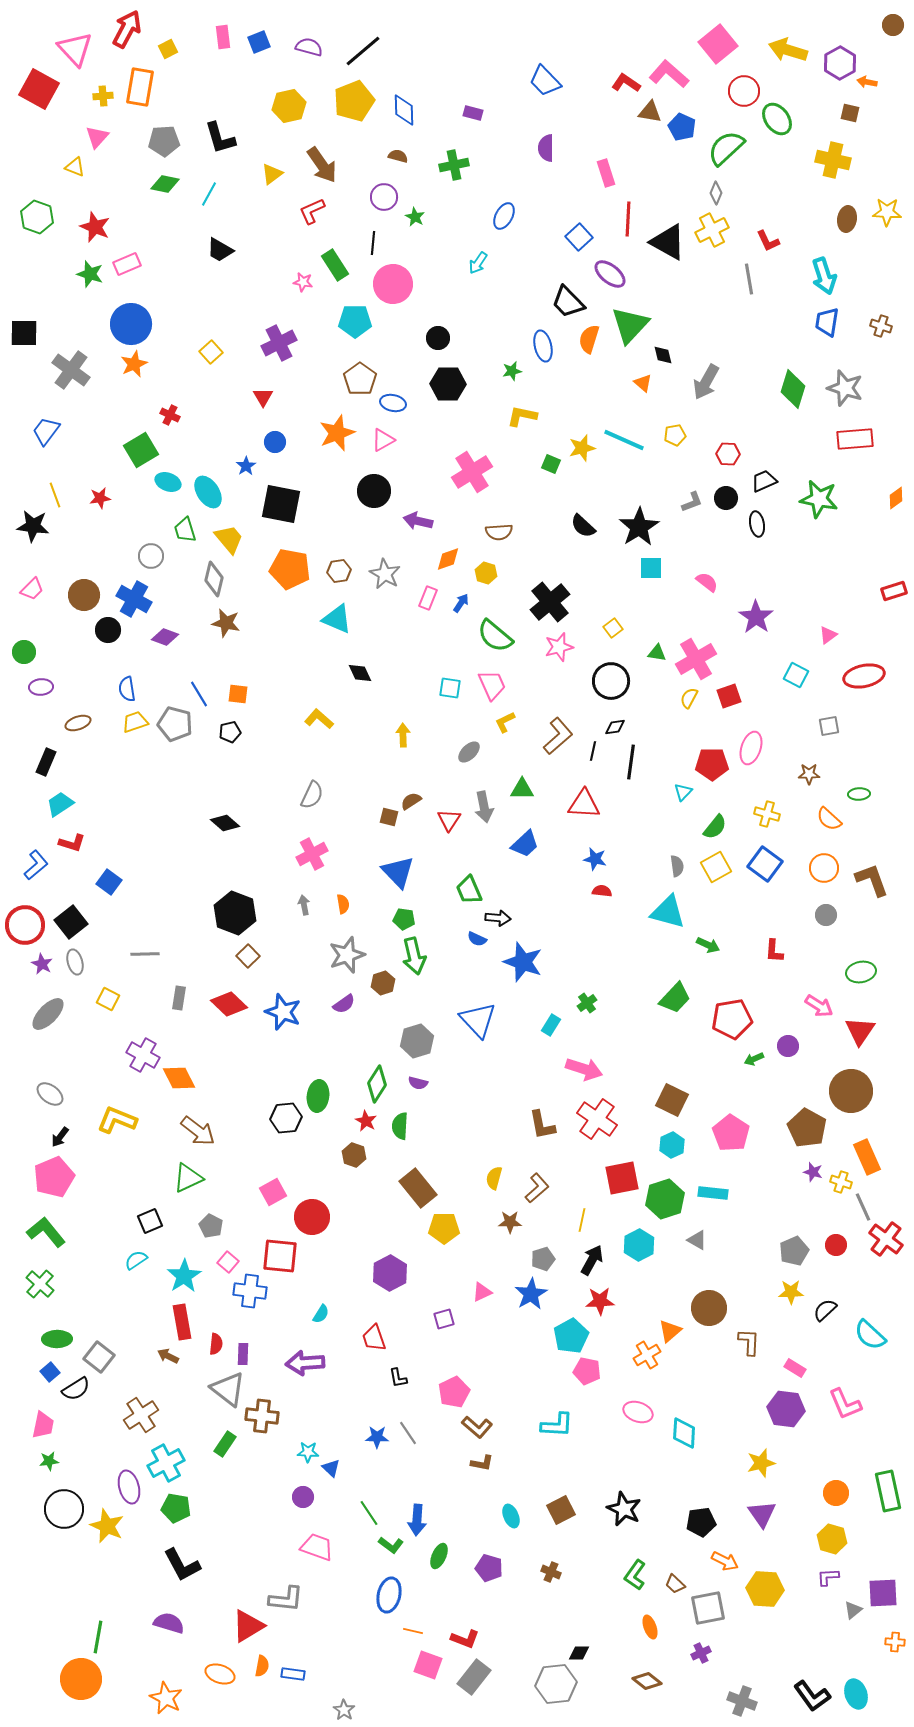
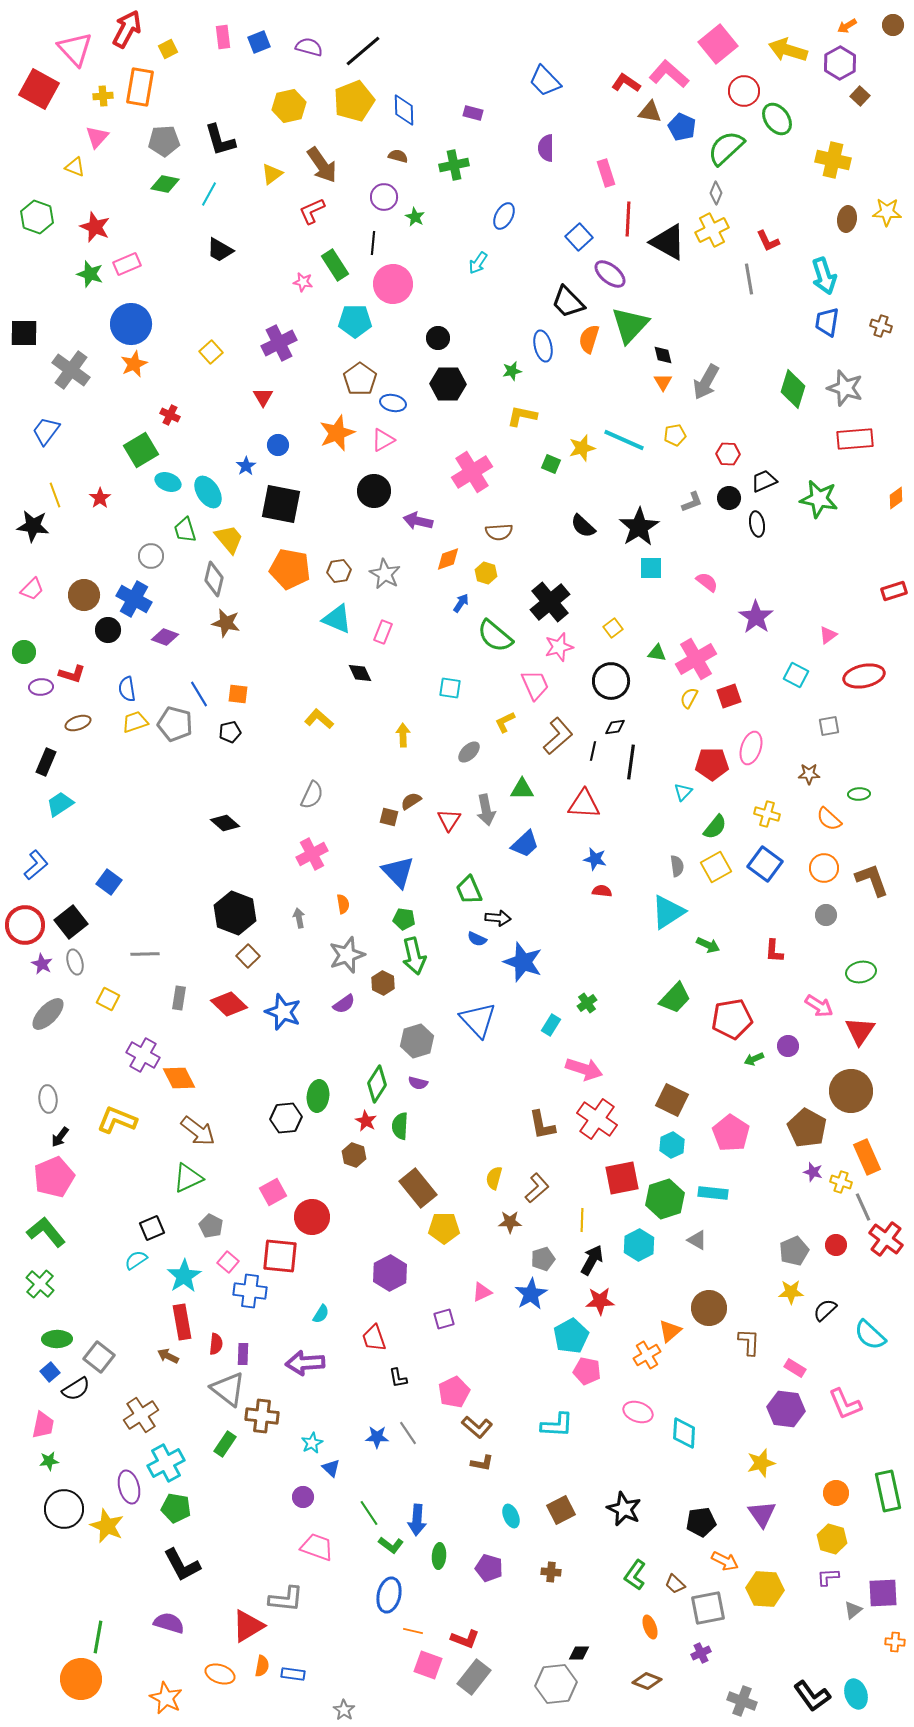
orange arrow at (867, 82): moved 20 px left, 56 px up; rotated 42 degrees counterclockwise
brown square at (850, 113): moved 10 px right, 17 px up; rotated 30 degrees clockwise
black L-shape at (220, 138): moved 2 px down
orange triangle at (643, 383): moved 20 px right, 1 px up; rotated 18 degrees clockwise
blue circle at (275, 442): moved 3 px right, 3 px down
red star at (100, 498): rotated 25 degrees counterclockwise
black circle at (726, 498): moved 3 px right
pink rectangle at (428, 598): moved 45 px left, 34 px down
pink trapezoid at (492, 685): moved 43 px right
gray arrow at (484, 807): moved 2 px right, 3 px down
red L-shape at (72, 843): moved 169 px up
gray arrow at (304, 905): moved 5 px left, 13 px down
cyan triangle at (668, 912): rotated 48 degrees counterclockwise
brown hexagon at (383, 983): rotated 15 degrees counterclockwise
gray ellipse at (50, 1094): moved 2 px left, 5 px down; rotated 48 degrees clockwise
yellow line at (582, 1220): rotated 10 degrees counterclockwise
black square at (150, 1221): moved 2 px right, 7 px down
cyan star at (308, 1452): moved 4 px right, 9 px up; rotated 30 degrees counterclockwise
green ellipse at (439, 1556): rotated 20 degrees counterclockwise
brown cross at (551, 1572): rotated 18 degrees counterclockwise
brown diamond at (647, 1681): rotated 16 degrees counterclockwise
